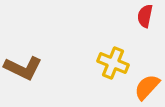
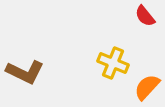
red semicircle: rotated 50 degrees counterclockwise
brown L-shape: moved 2 px right, 4 px down
